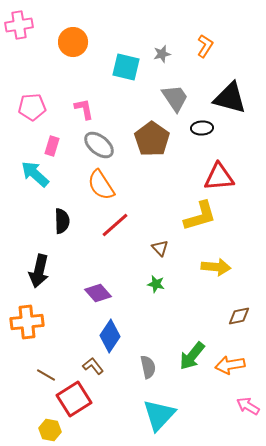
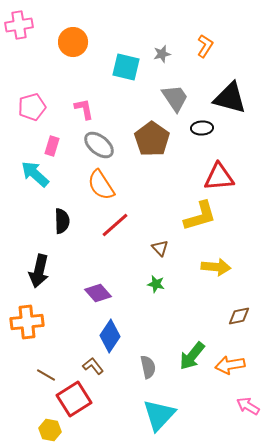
pink pentagon: rotated 12 degrees counterclockwise
